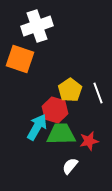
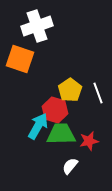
cyan arrow: moved 1 px right, 1 px up
